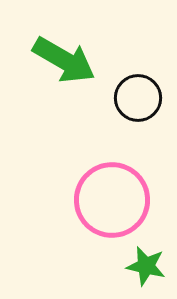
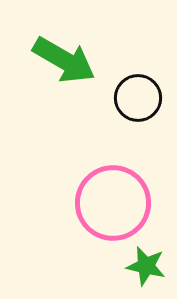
pink circle: moved 1 px right, 3 px down
